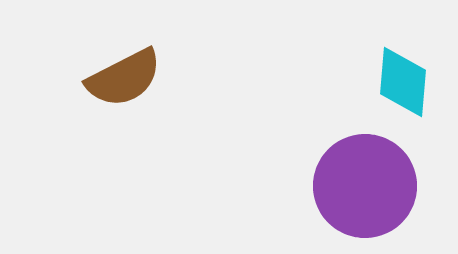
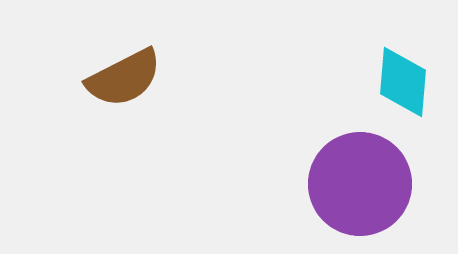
purple circle: moved 5 px left, 2 px up
